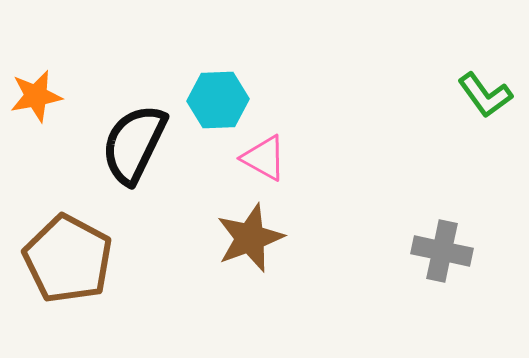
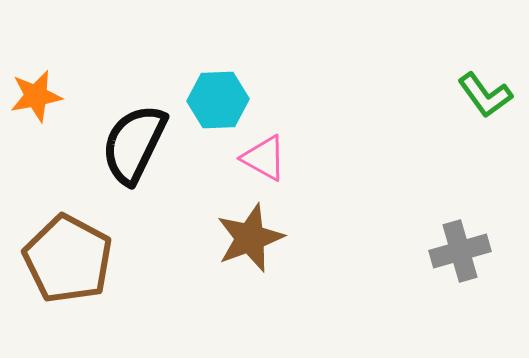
gray cross: moved 18 px right; rotated 28 degrees counterclockwise
